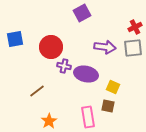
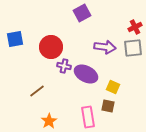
purple ellipse: rotated 15 degrees clockwise
